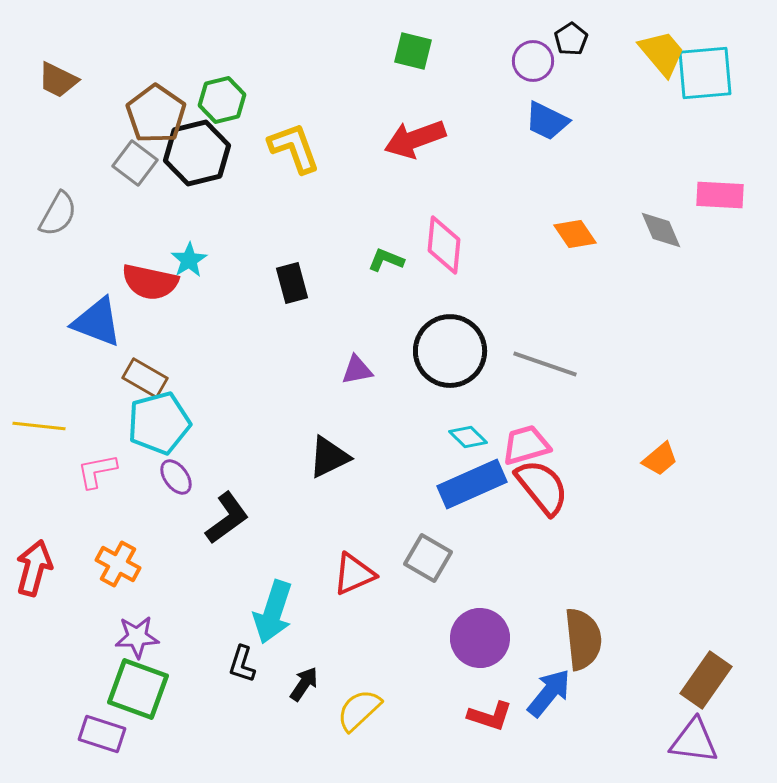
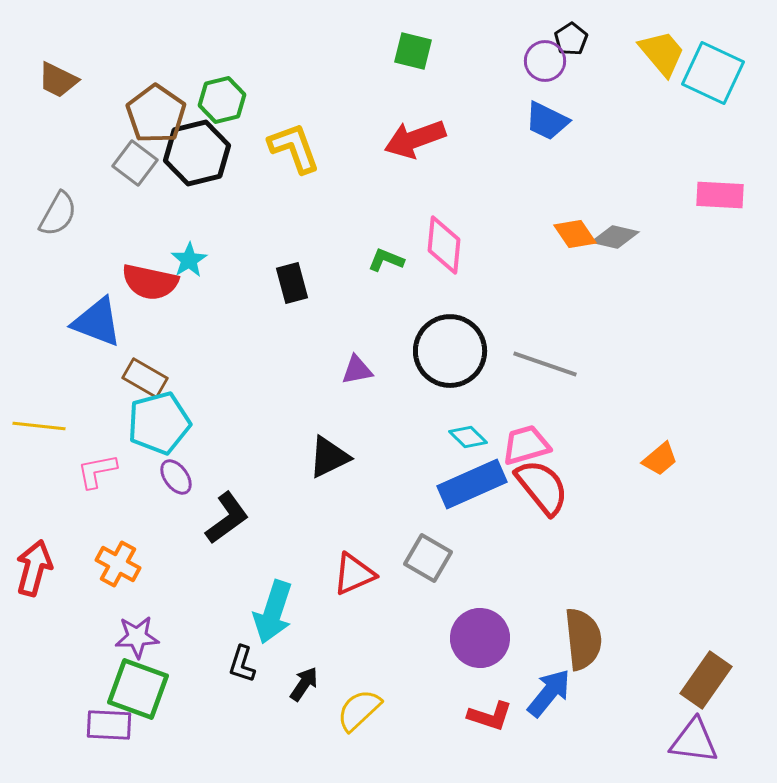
purple circle at (533, 61): moved 12 px right
cyan square at (705, 73): moved 8 px right; rotated 30 degrees clockwise
gray diamond at (661, 230): moved 46 px left, 7 px down; rotated 54 degrees counterclockwise
purple rectangle at (102, 734): moved 7 px right, 9 px up; rotated 15 degrees counterclockwise
